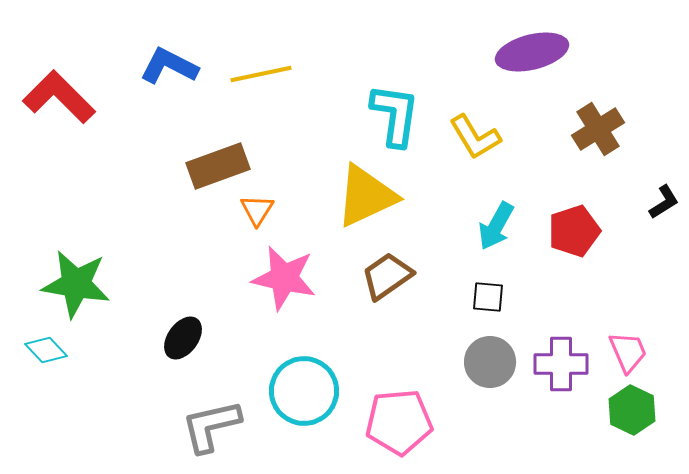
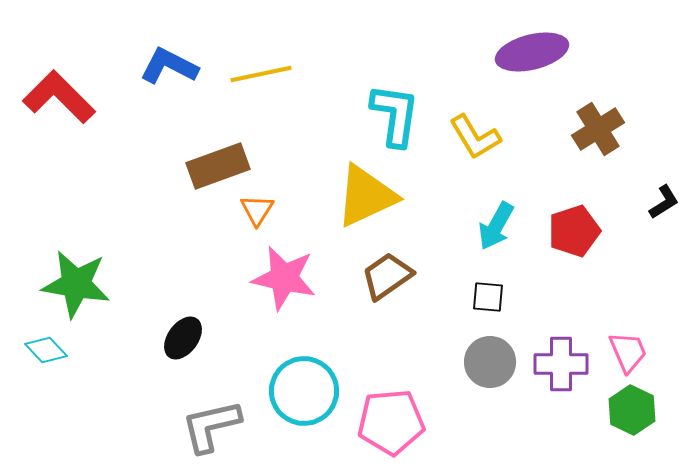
pink pentagon: moved 8 px left
